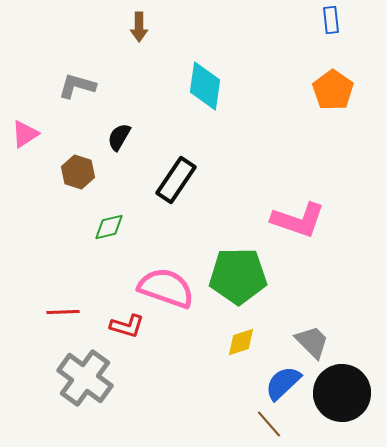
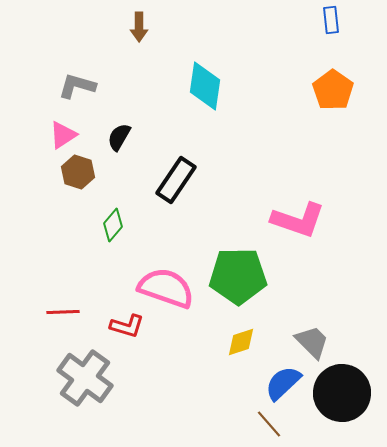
pink triangle: moved 38 px right, 1 px down
green diamond: moved 4 px right, 2 px up; rotated 36 degrees counterclockwise
